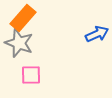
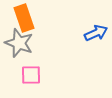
orange rectangle: moved 1 px right; rotated 60 degrees counterclockwise
blue arrow: moved 1 px left, 1 px up
